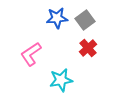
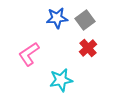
pink L-shape: moved 2 px left
